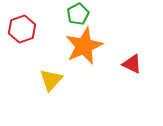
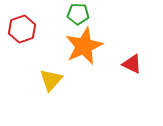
green pentagon: rotated 30 degrees clockwise
